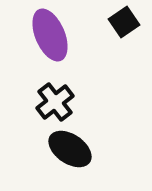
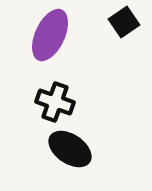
purple ellipse: rotated 48 degrees clockwise
black cross: rotated 33 degrees counterclockwise
